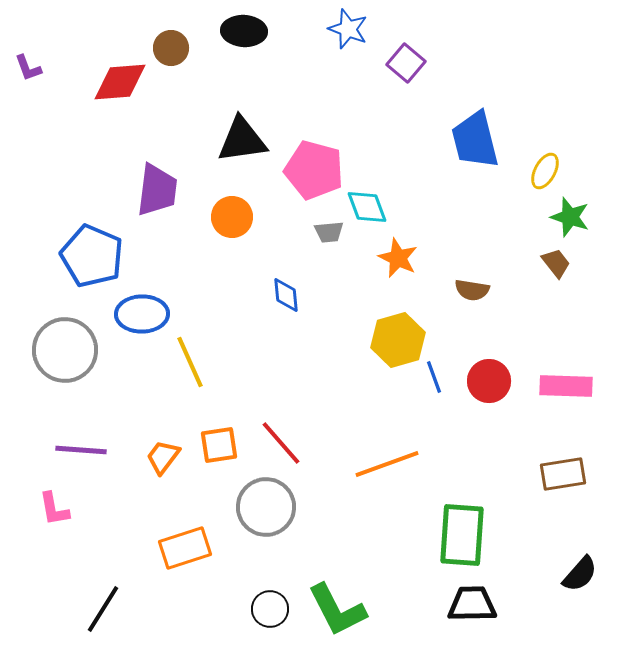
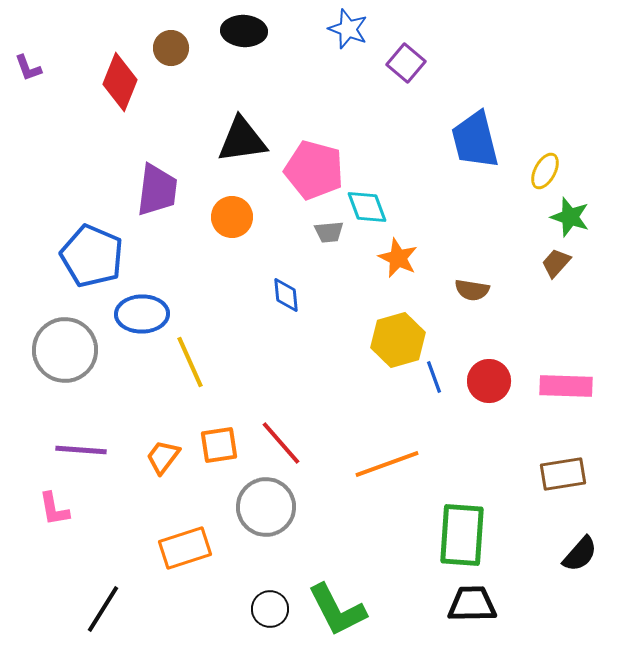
red diamond at (120, 82): rotated 64 degrees counterclockwise
brown trapezoid at (556, 263): rotated 100 degrees counterclockwise
black semicircle at (580, 574): moved 20 px up
